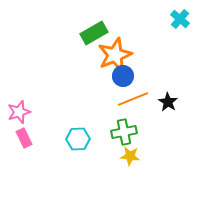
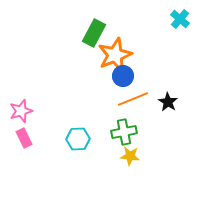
green rectangle: rotated 32 degrees counterclockwise
pink star: moved 2 px right, 1 px up
